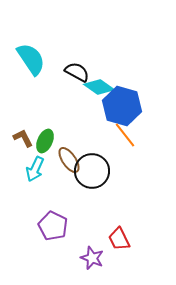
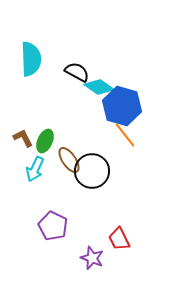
cyan semicircle: rotated 32 degrees clockwise
